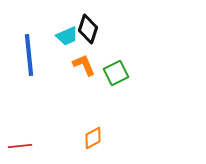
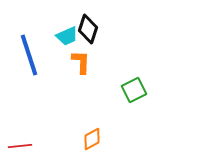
blue line: rotated 12 degrees counterclockwise
orange L-shape: moved 3 px left, 3 px up; rotated 25 degrees clockwise
green square: moved 18 px right, 17 px down
orange diamond: moved 1 px left, 1 px down
